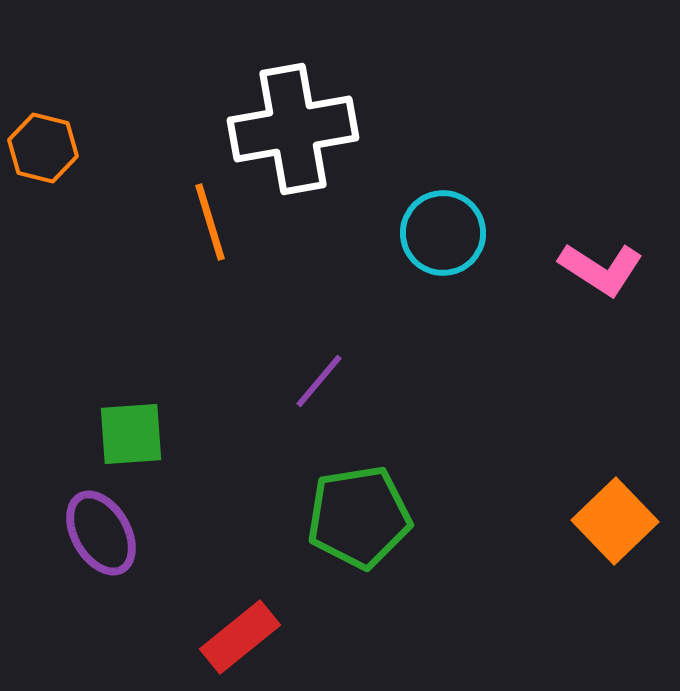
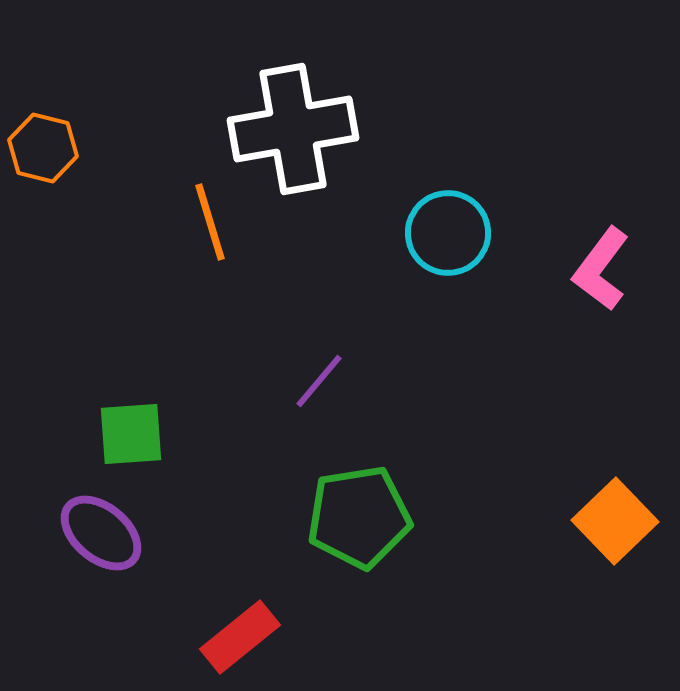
cyan circle: moved 5 px right
pink L-shape: rotated 94 degrees clockwise
purple ellipse: rotated 20 degrees counterclockwise
